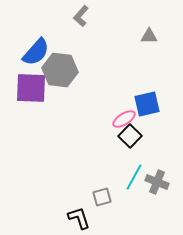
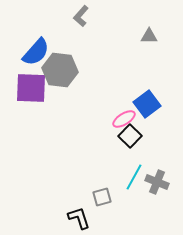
blue square: rotated 24 degrees counterclockwise
